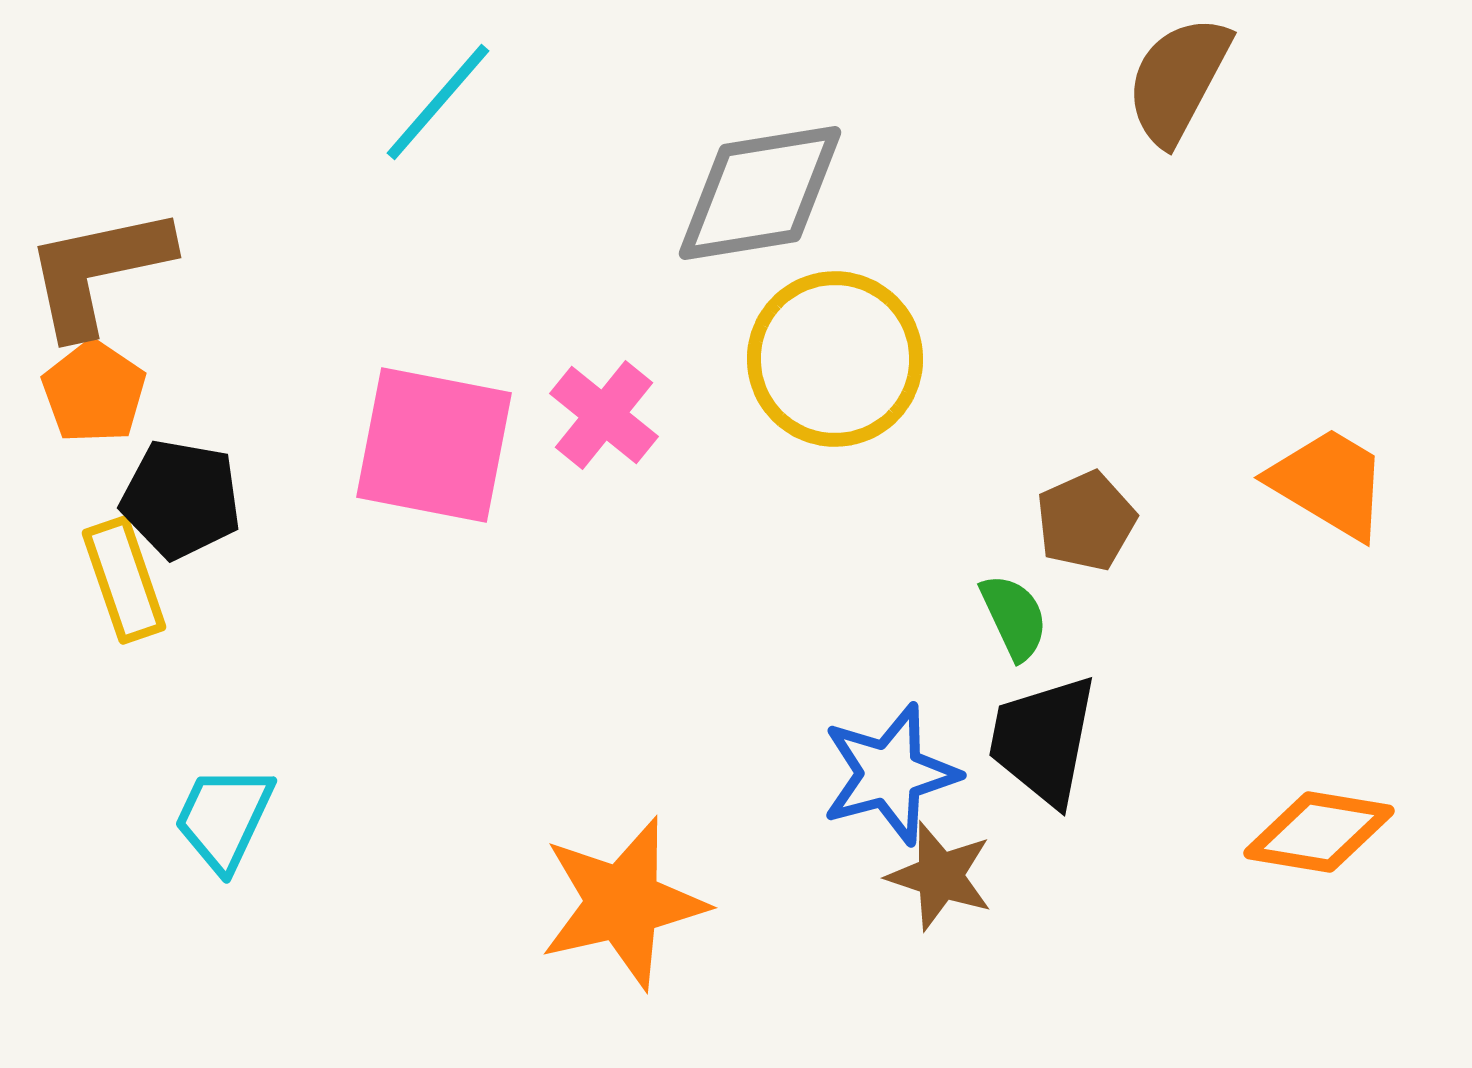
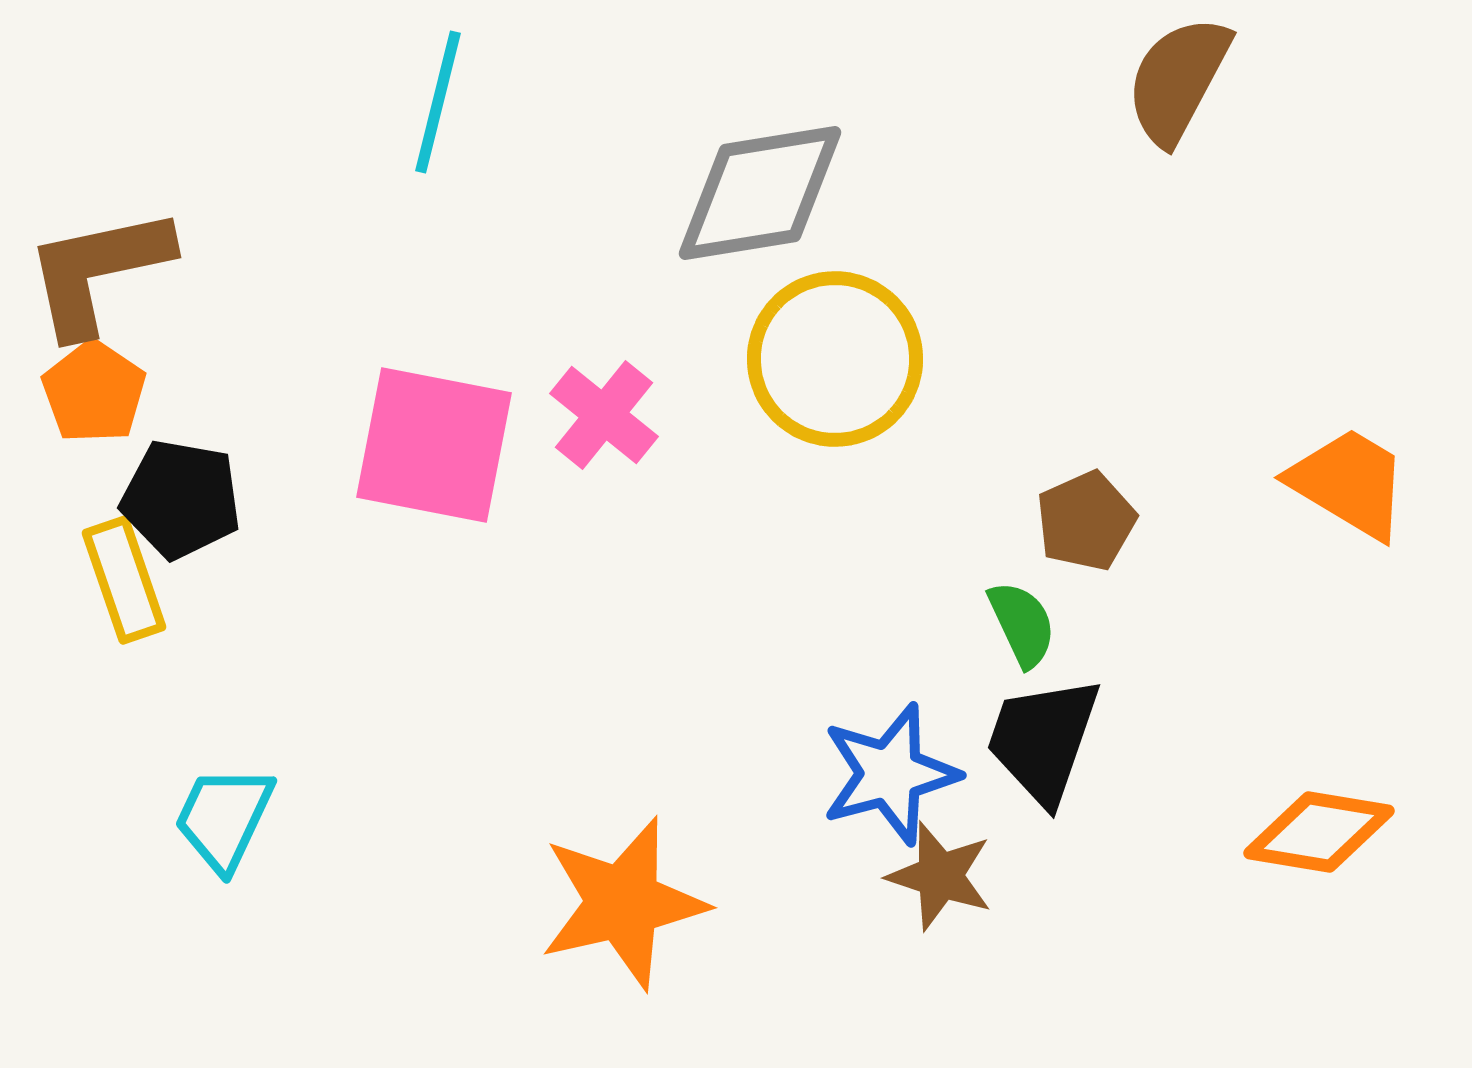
cyan line: rotated 27 degrees counterclockwise
orange trapezoid: moved 20 px right
green semicircle: moved 8 px right, 7 px down
black trapezoid: rotated 8 degrees clockwise
